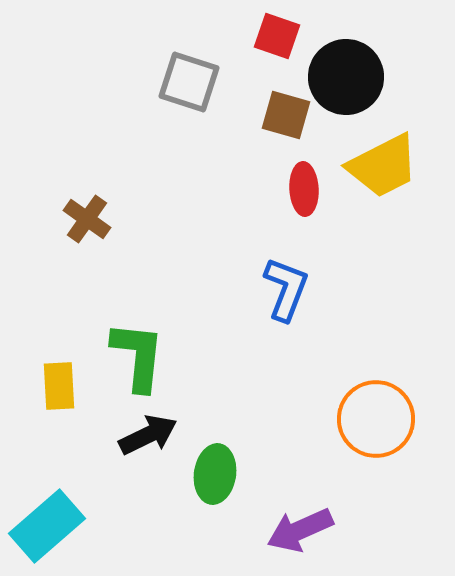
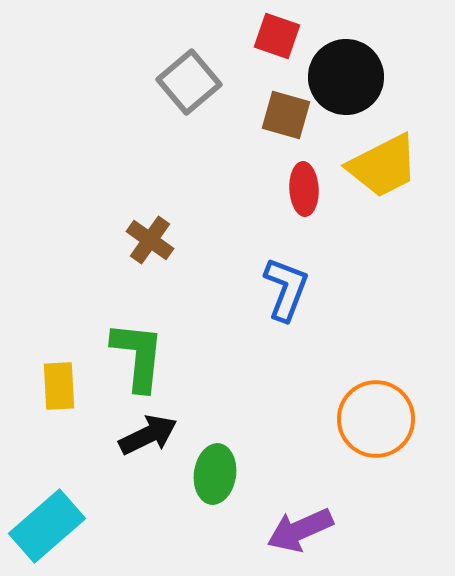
gray square: rotated 32 degrees clockwise
brown cross: moved 63 px right, 21 px down
